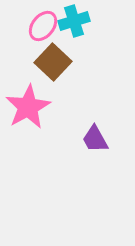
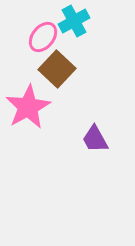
cyan cross: rotated 12 degrees counterclockwise
pink ellipse: moved 11 px down
brown square: moved 4 px right, 7 px down
